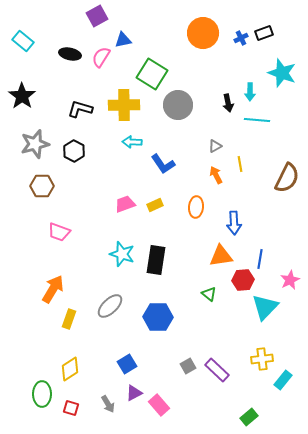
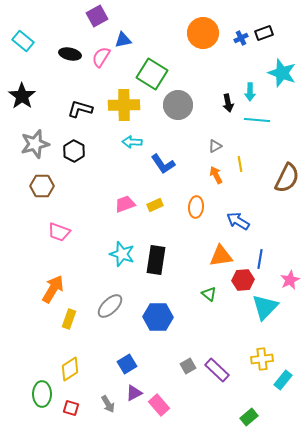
blue arrow at (234, 223): moved 4 px right, 2 px up; rotated 125 degrees clockwise
